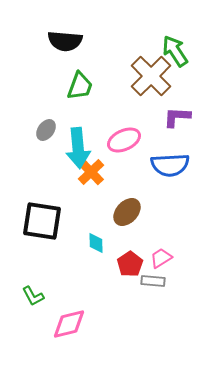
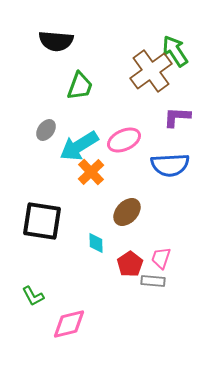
black semicircle: moved 9 px left
brown cross: moved 5 px up; rotated 9 degrees clockwise
cyan arrow: moved 1 px right, 2 px up; rotated 63 degrees clockwise
pink trapezoid: rotated 40 degrees counterclockwise
